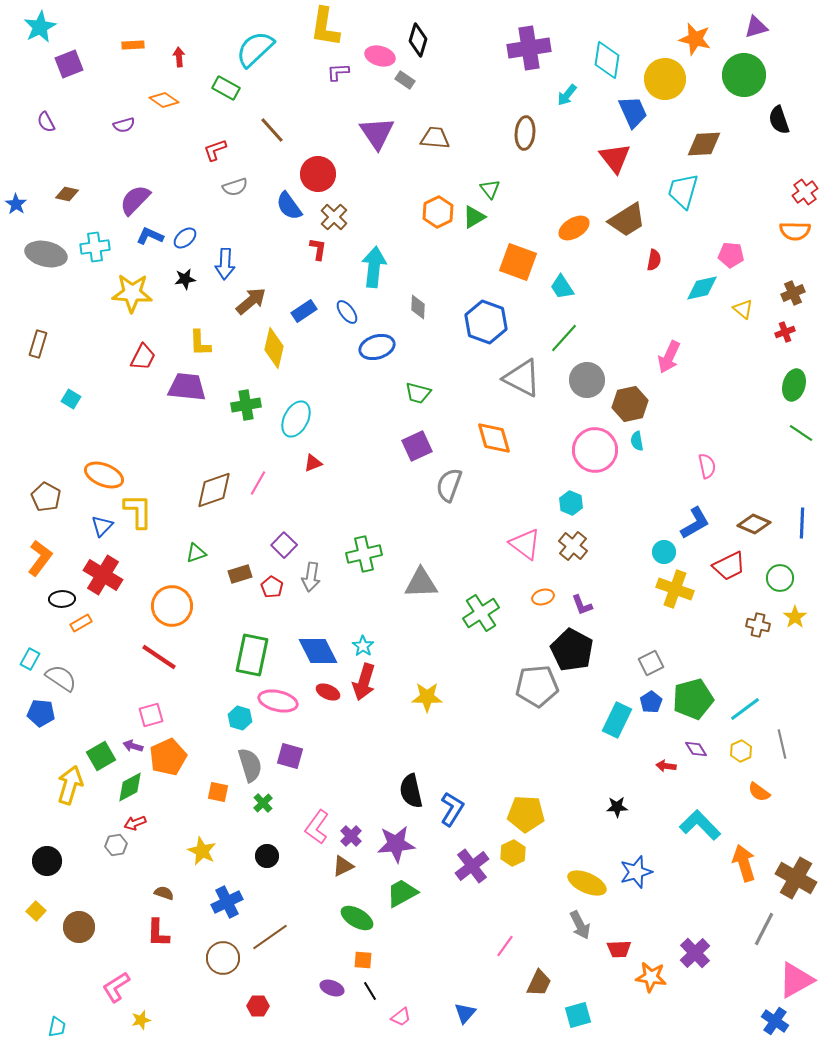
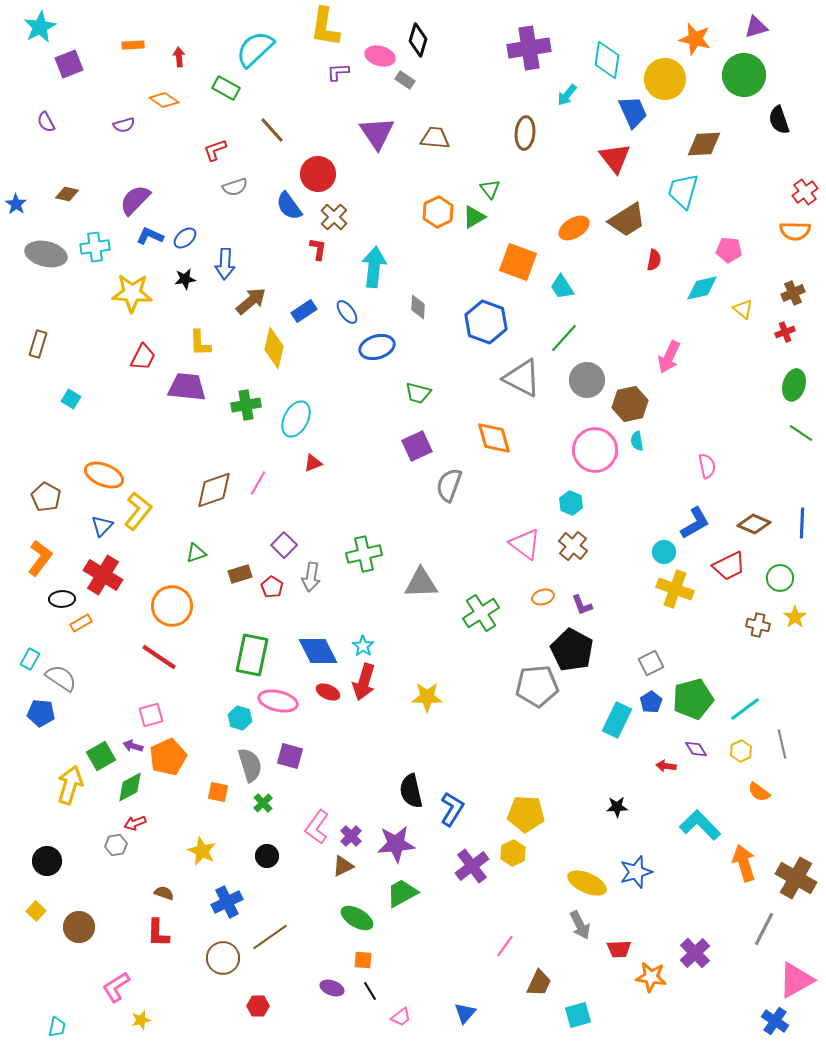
pink pentagon at (731, 255): moved 2 px left, 5 px up
yellow L-shape at (138, 511): rotated 39 degrees clockwise
